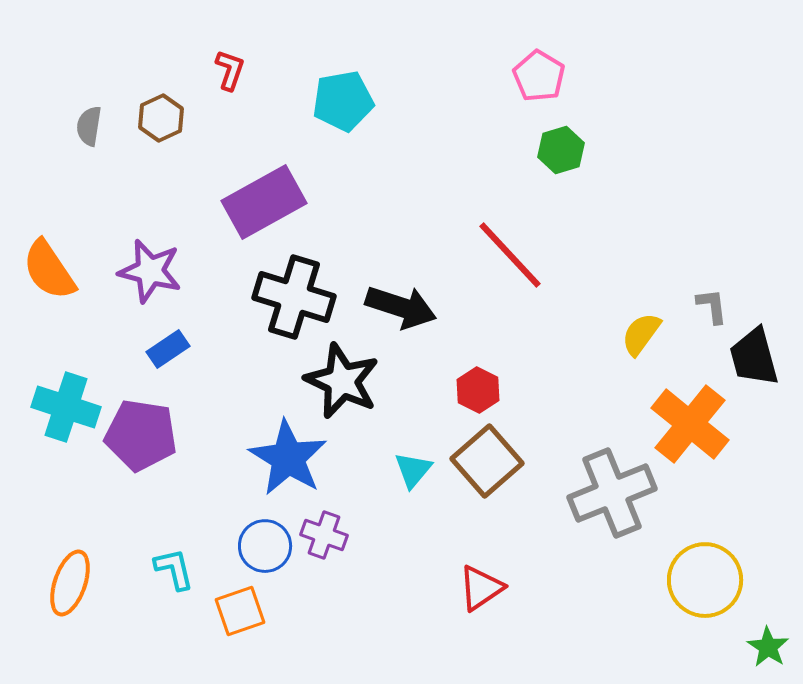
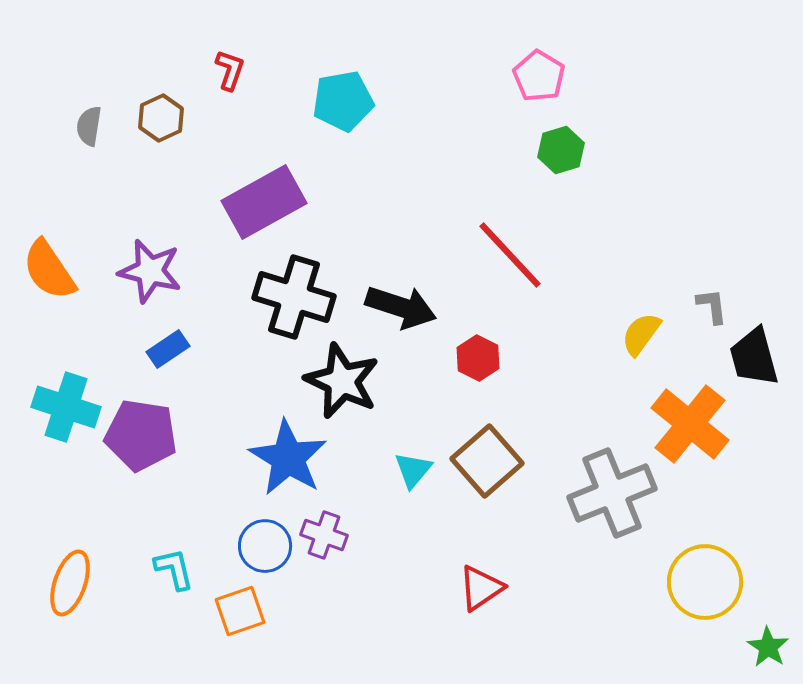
red hexagon: moved 32 px up
yellow circle: moved 2 px down
